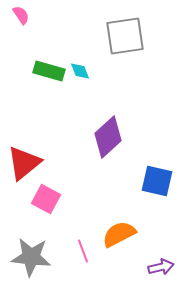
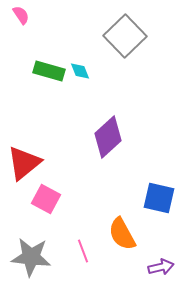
gray square: rotated 36 degrees counterclockwise
blue square: moved 2 px right, 17 px down
orange semicircle: moved 3 px right; rotated 92 degrees counterclockwise
